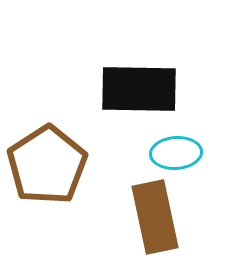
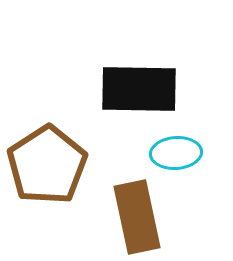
brown rectangle: moved 18 px left
